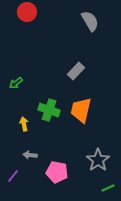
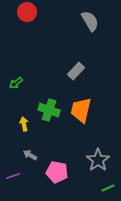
gray arrow: rotated 24 degrees clockwise
purple line: rotated 32 degrees clockwise
